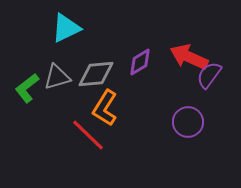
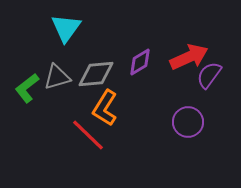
cyan triangle: rotated 28 degrees counterclockwise
red arrow: rotated 132 degrees clockwise
